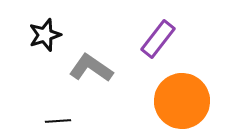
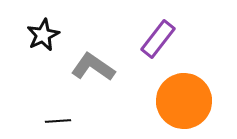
black star: moved 2 px left; rotated 8 degrees counterclockwise
gray L-shape: moved 2 px right, 1 px up
orange circle: moved 2 px right
